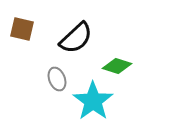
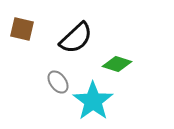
green diamond: moved 2 px up
gray ellipse: moved 1 px right, 3 px down; rotated 15 degrees counterclockwise
